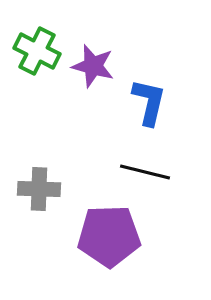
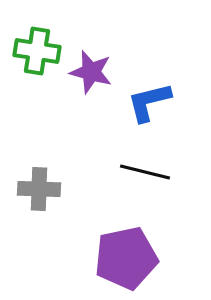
green cross: rotated 18 degrees counterclockwise
purple star: moved 2 px left, 6 px down
blue L-shape: rotated 117 degrees counterclockwise
purple pentagon: moved 17 px right, 22 px down; rotated 10 degrees counterclockwise
